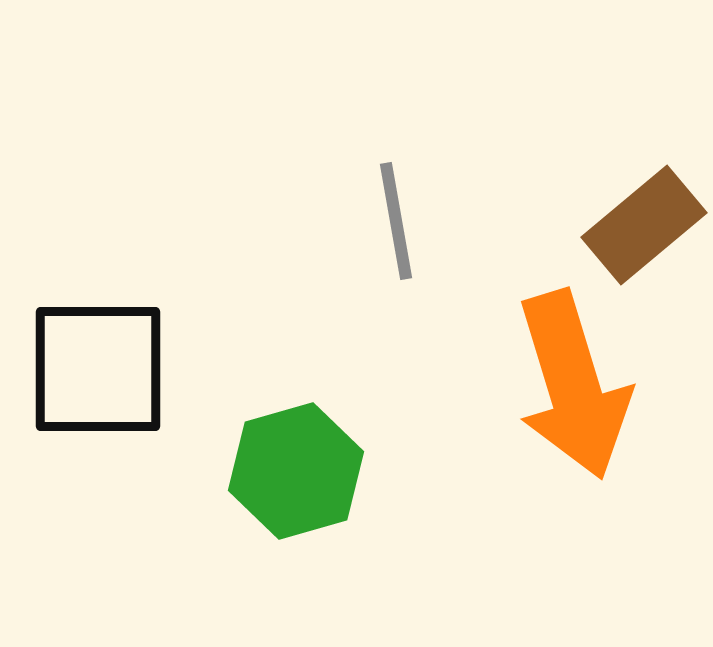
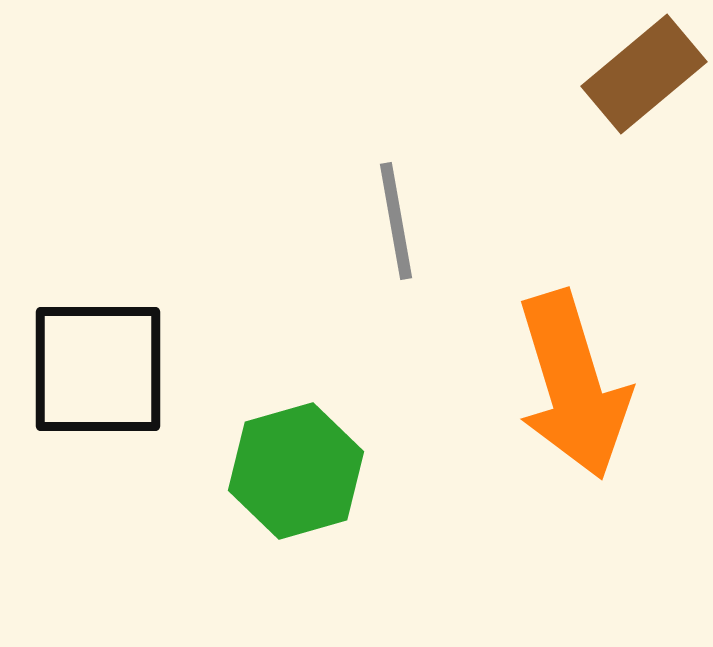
brown rectangle: moved 151 px up
